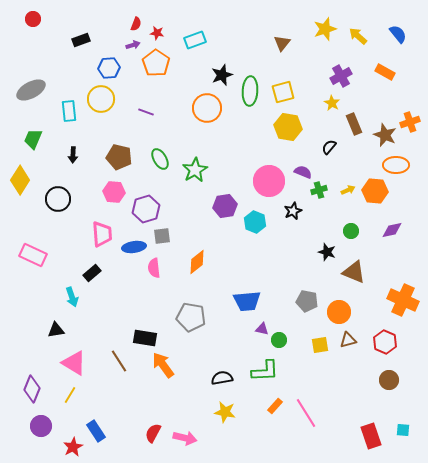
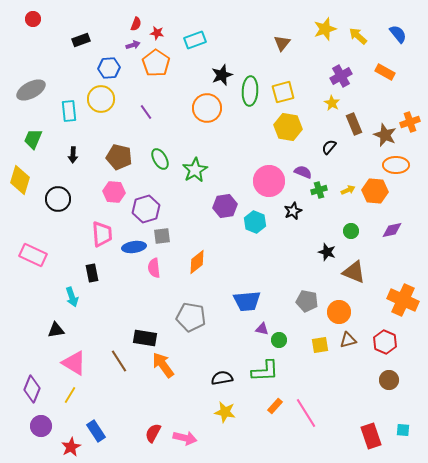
purple line at (146, 112): rotated 35 degrees clockwise
yellow diamond at (20, 180): rotated 16 degrees counterclockwise
black rectangle at (92, 273): rotated 60 degrees counterclockwise
red star at (73, 447): moved 2 px left
